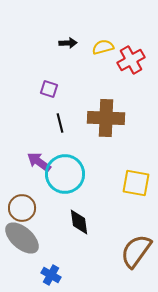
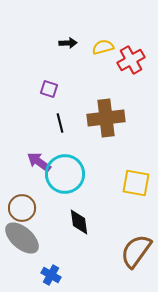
brown cross: rotated 9 degrees counterclockwise
